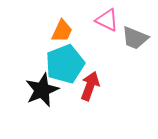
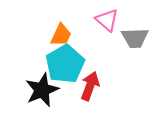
pink triangle: rotated 15 degrees clockwise
orange trapezoid: moved 1 px left, 4 px down
gray trapezoid: rotated 24 degrees counterclockwise
cyan pentagon: rotated 9 degrees counterclockwise
